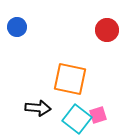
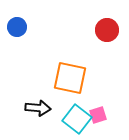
orange square: moved 1 px up
